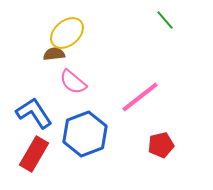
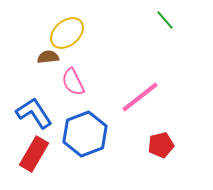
brown semicircle: moved 6 px left, 3 px down
pink semicircle: rotated 24 degrees clockwise
